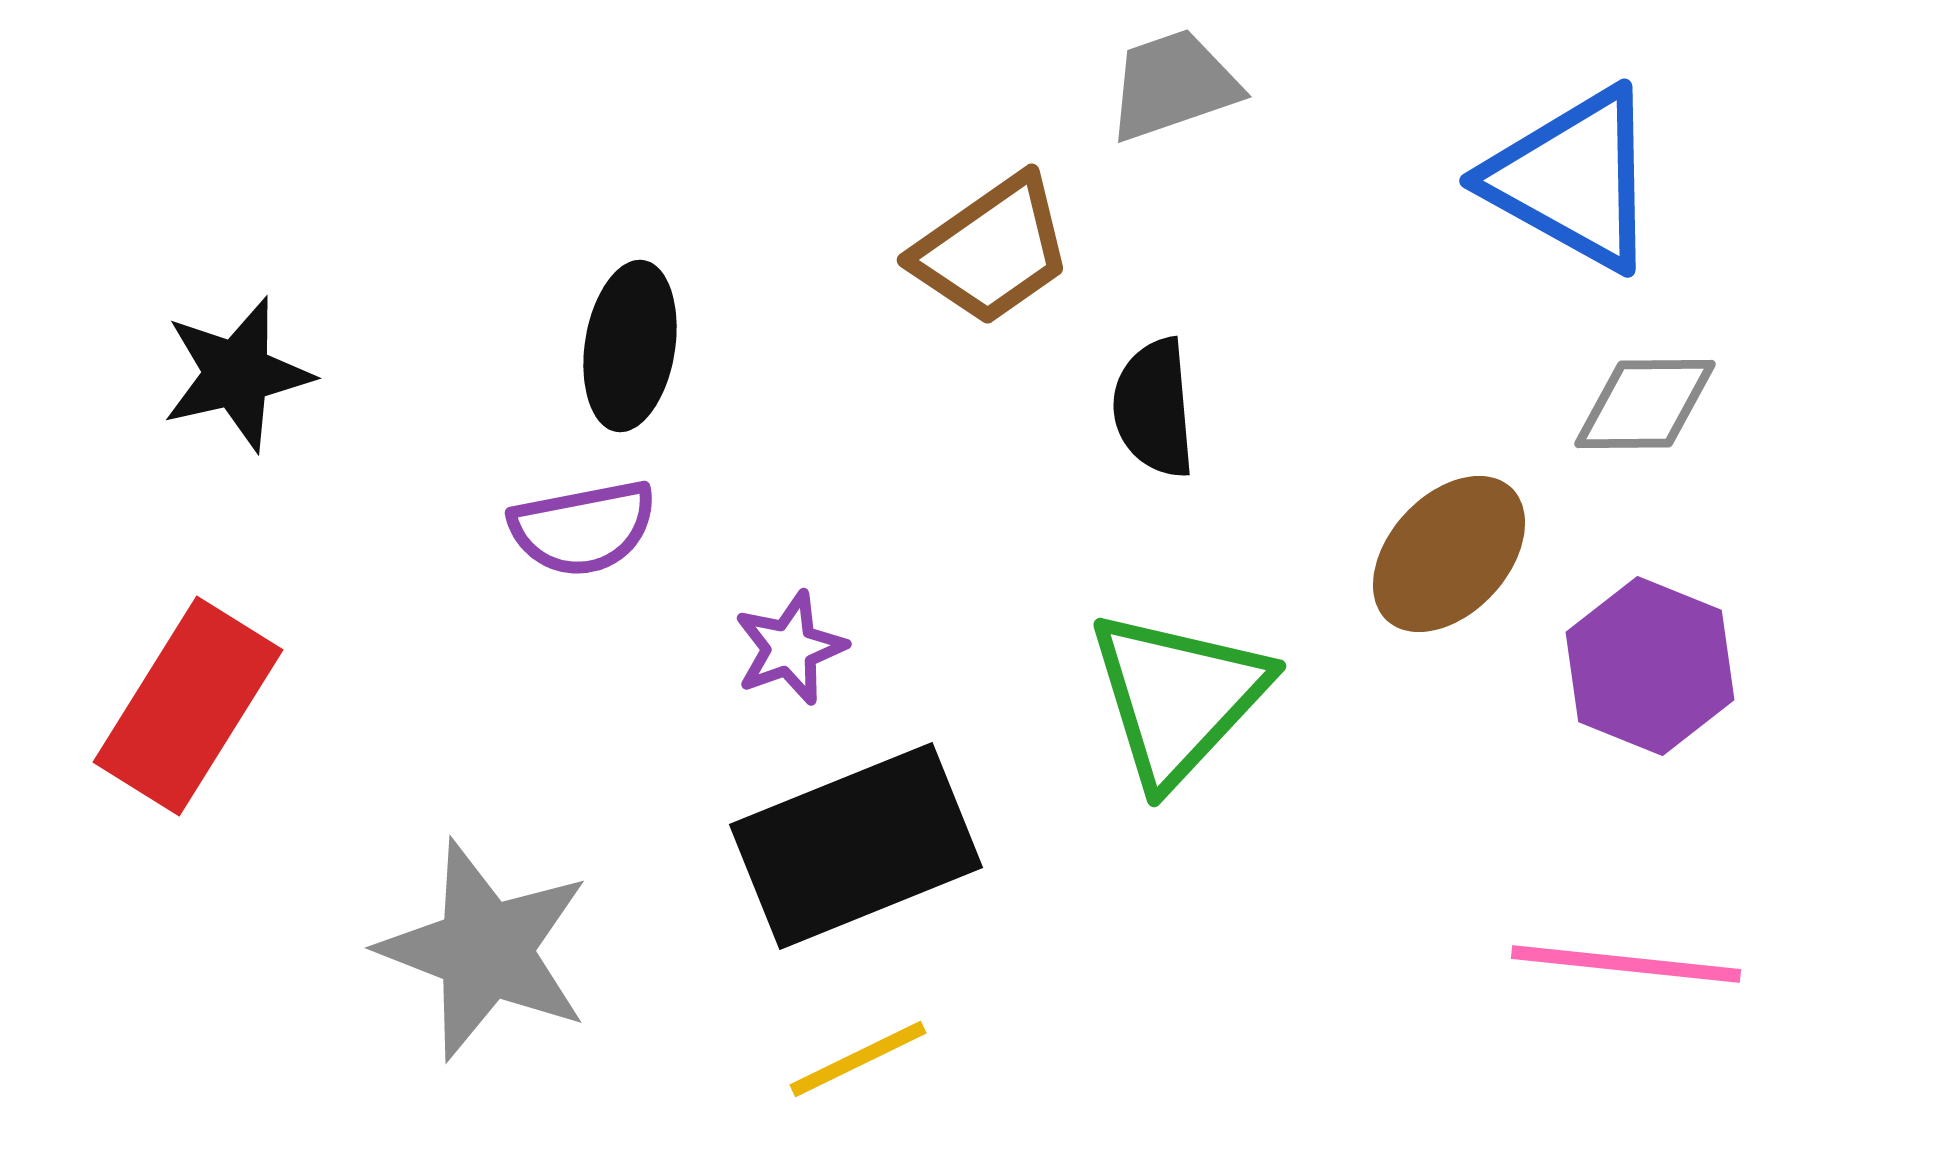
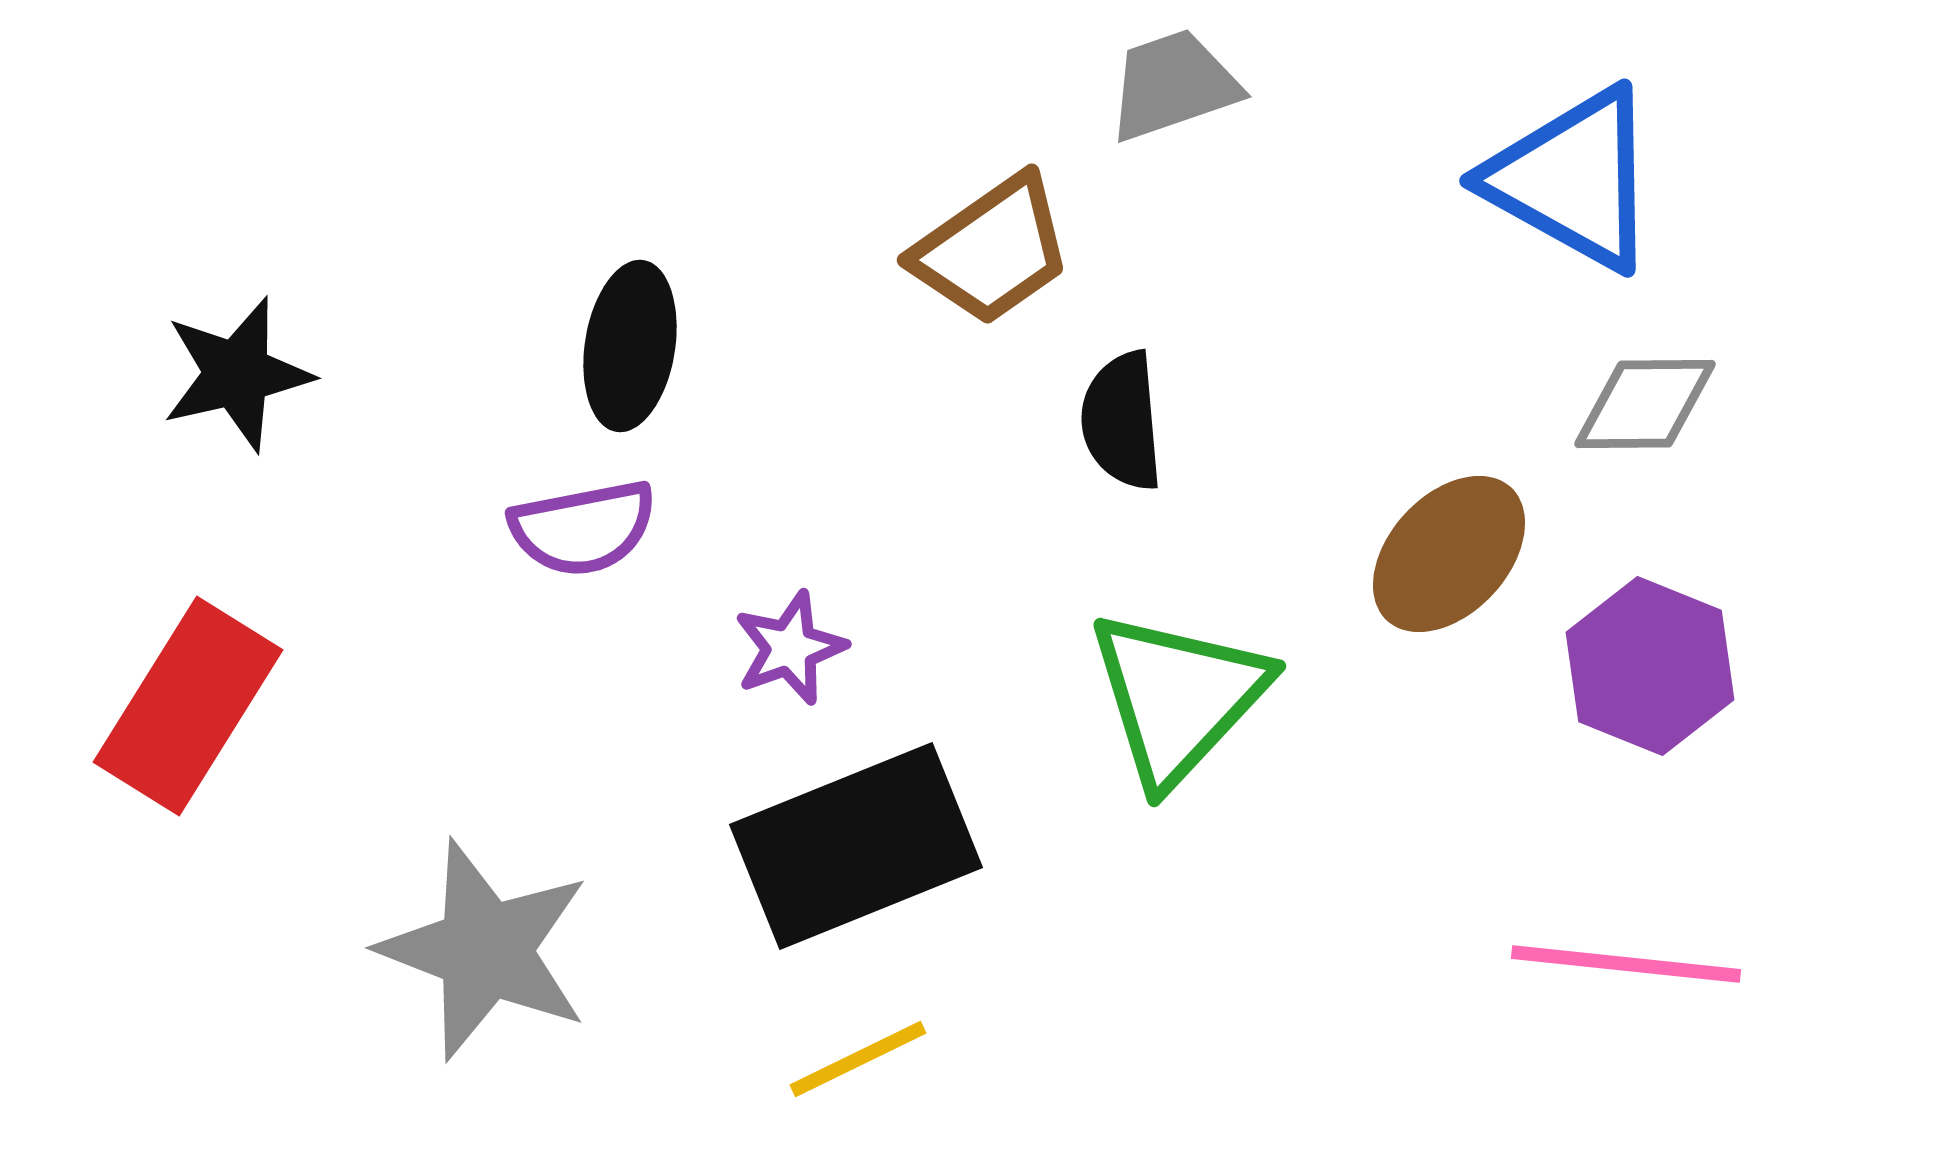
black semicircle: moved 32 px left, 13 px down
